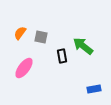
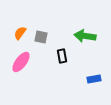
green arrow: moved 2 px right, 10 px up; rotated 30 degrees counterclockwise
pink ellipse: moved 3 px left, 6 px up
blue rectangle: moved 10 px up
